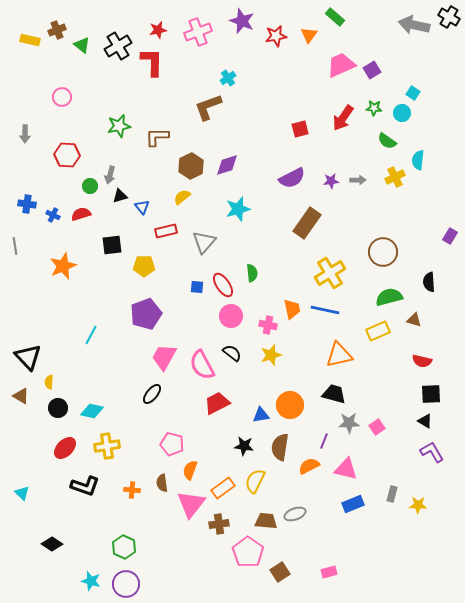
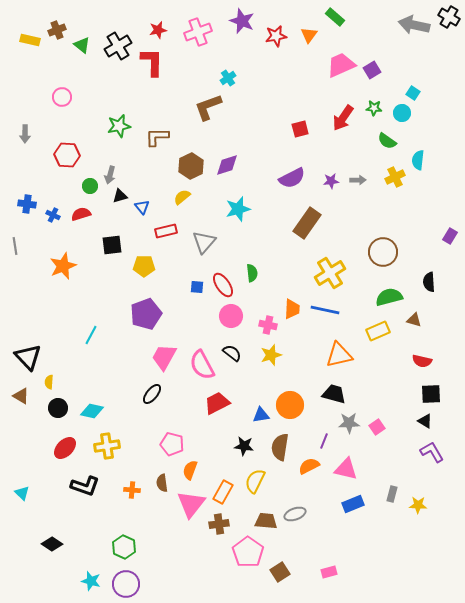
orange trapezoid at (292, 309): rotated 15 degrees clockwise
orange rectangle at (223, 488): moved 4 px down; rotated 25 degrees counterclockwise
